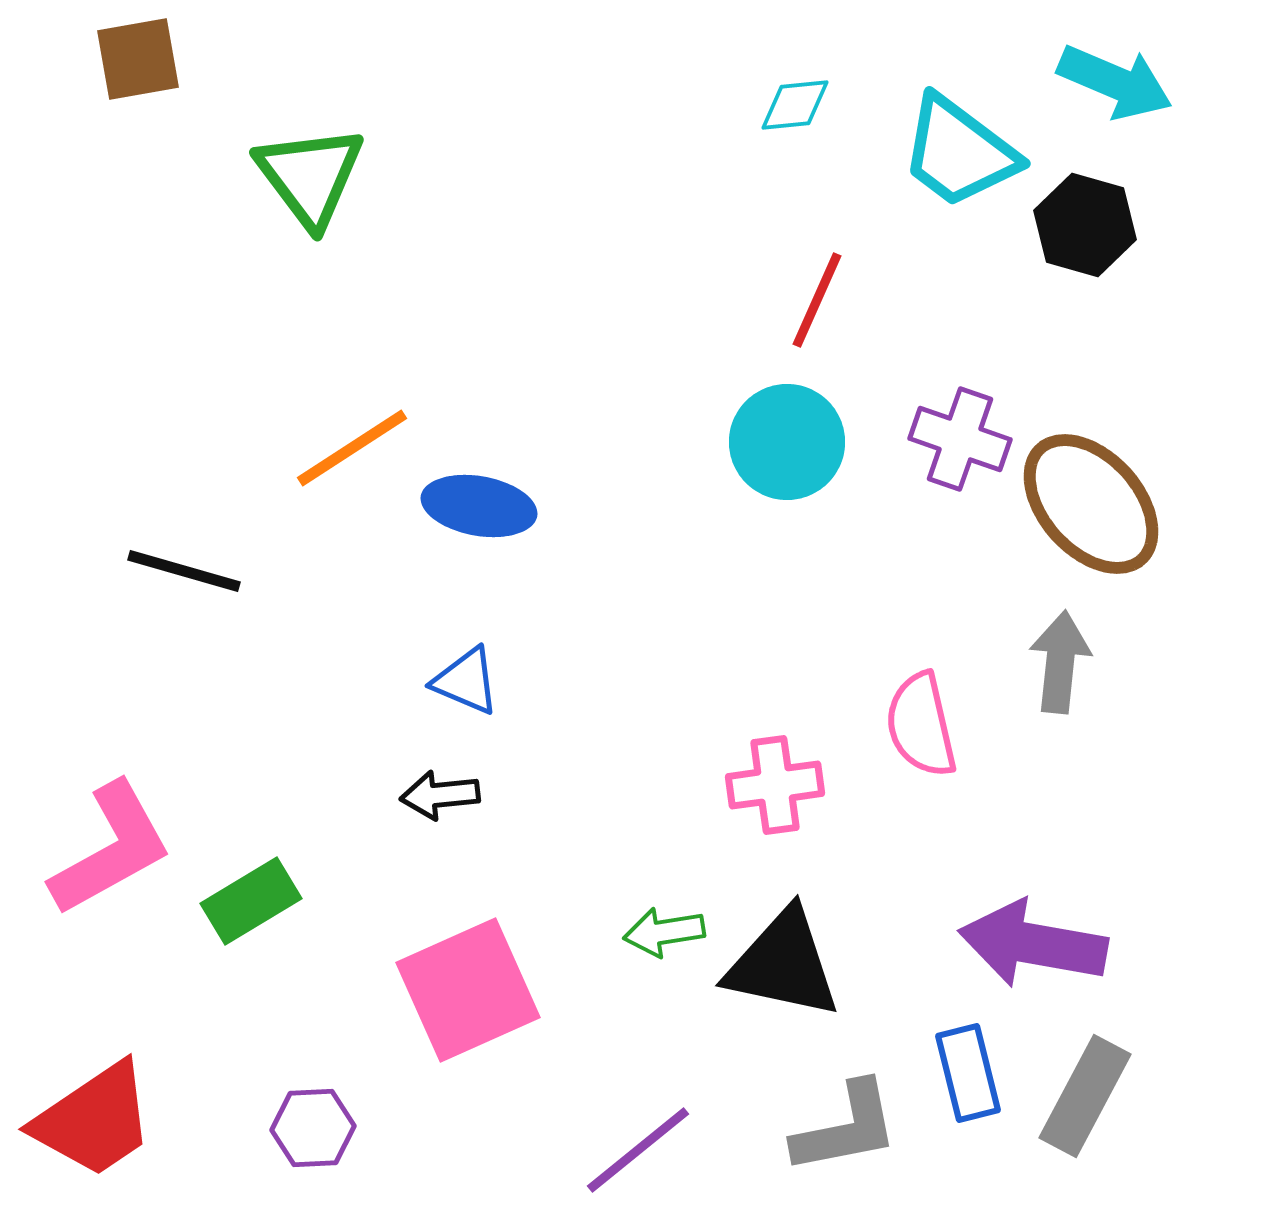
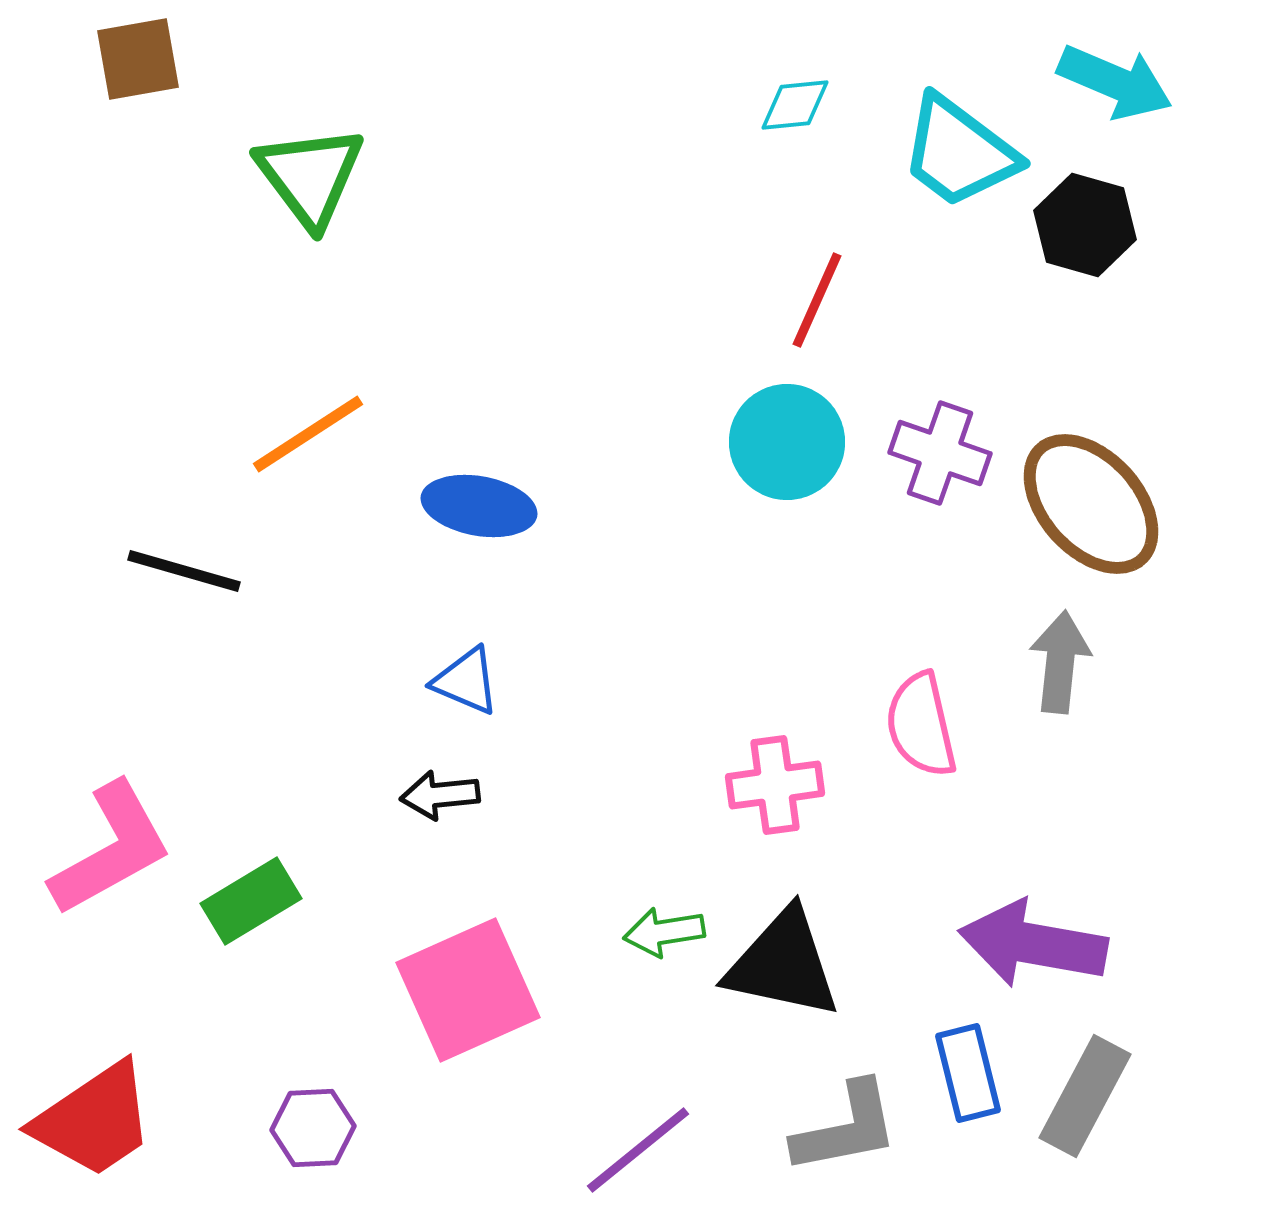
purple cross: moved 20 px left, 14 px down
orange line: moved 44 px left, 14 px up
